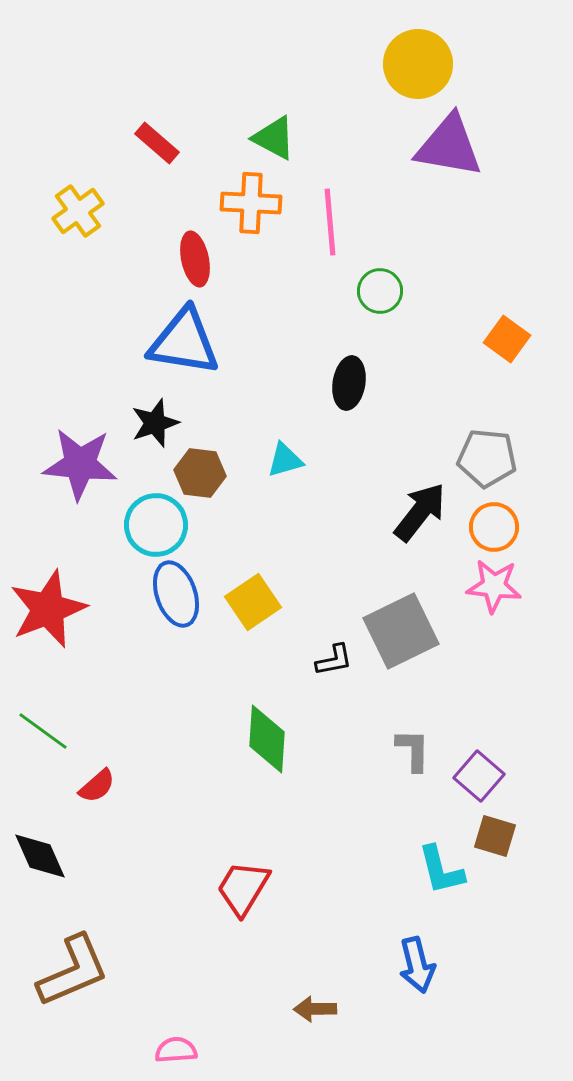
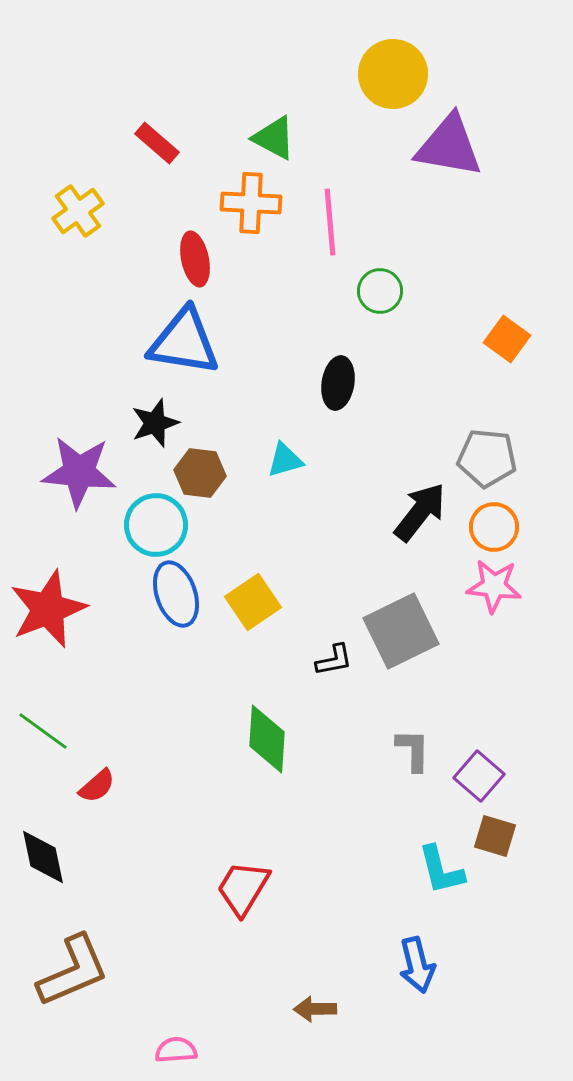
yellow circle: moved 25 px left, 10 px down
black ellipse: moved 11 px left
purple star: moved 1 px left, 8 px down
black diamond: moved 3 px right, 1 px down; rotated 12 degrees clockwise
